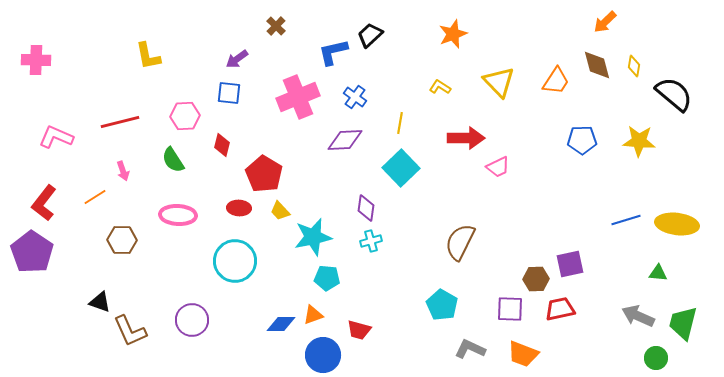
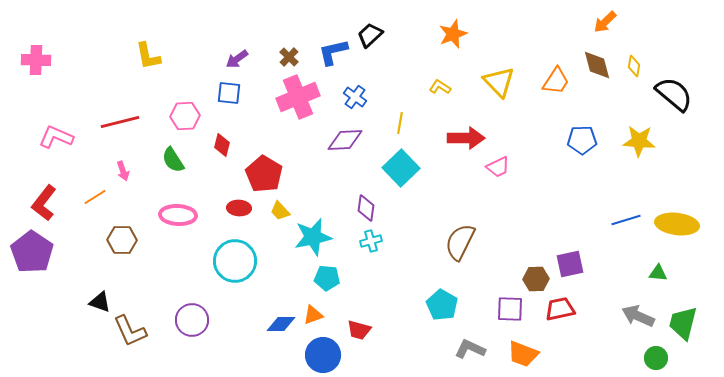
brown cross at (276, 26): moved 13 px right, 31 px down
